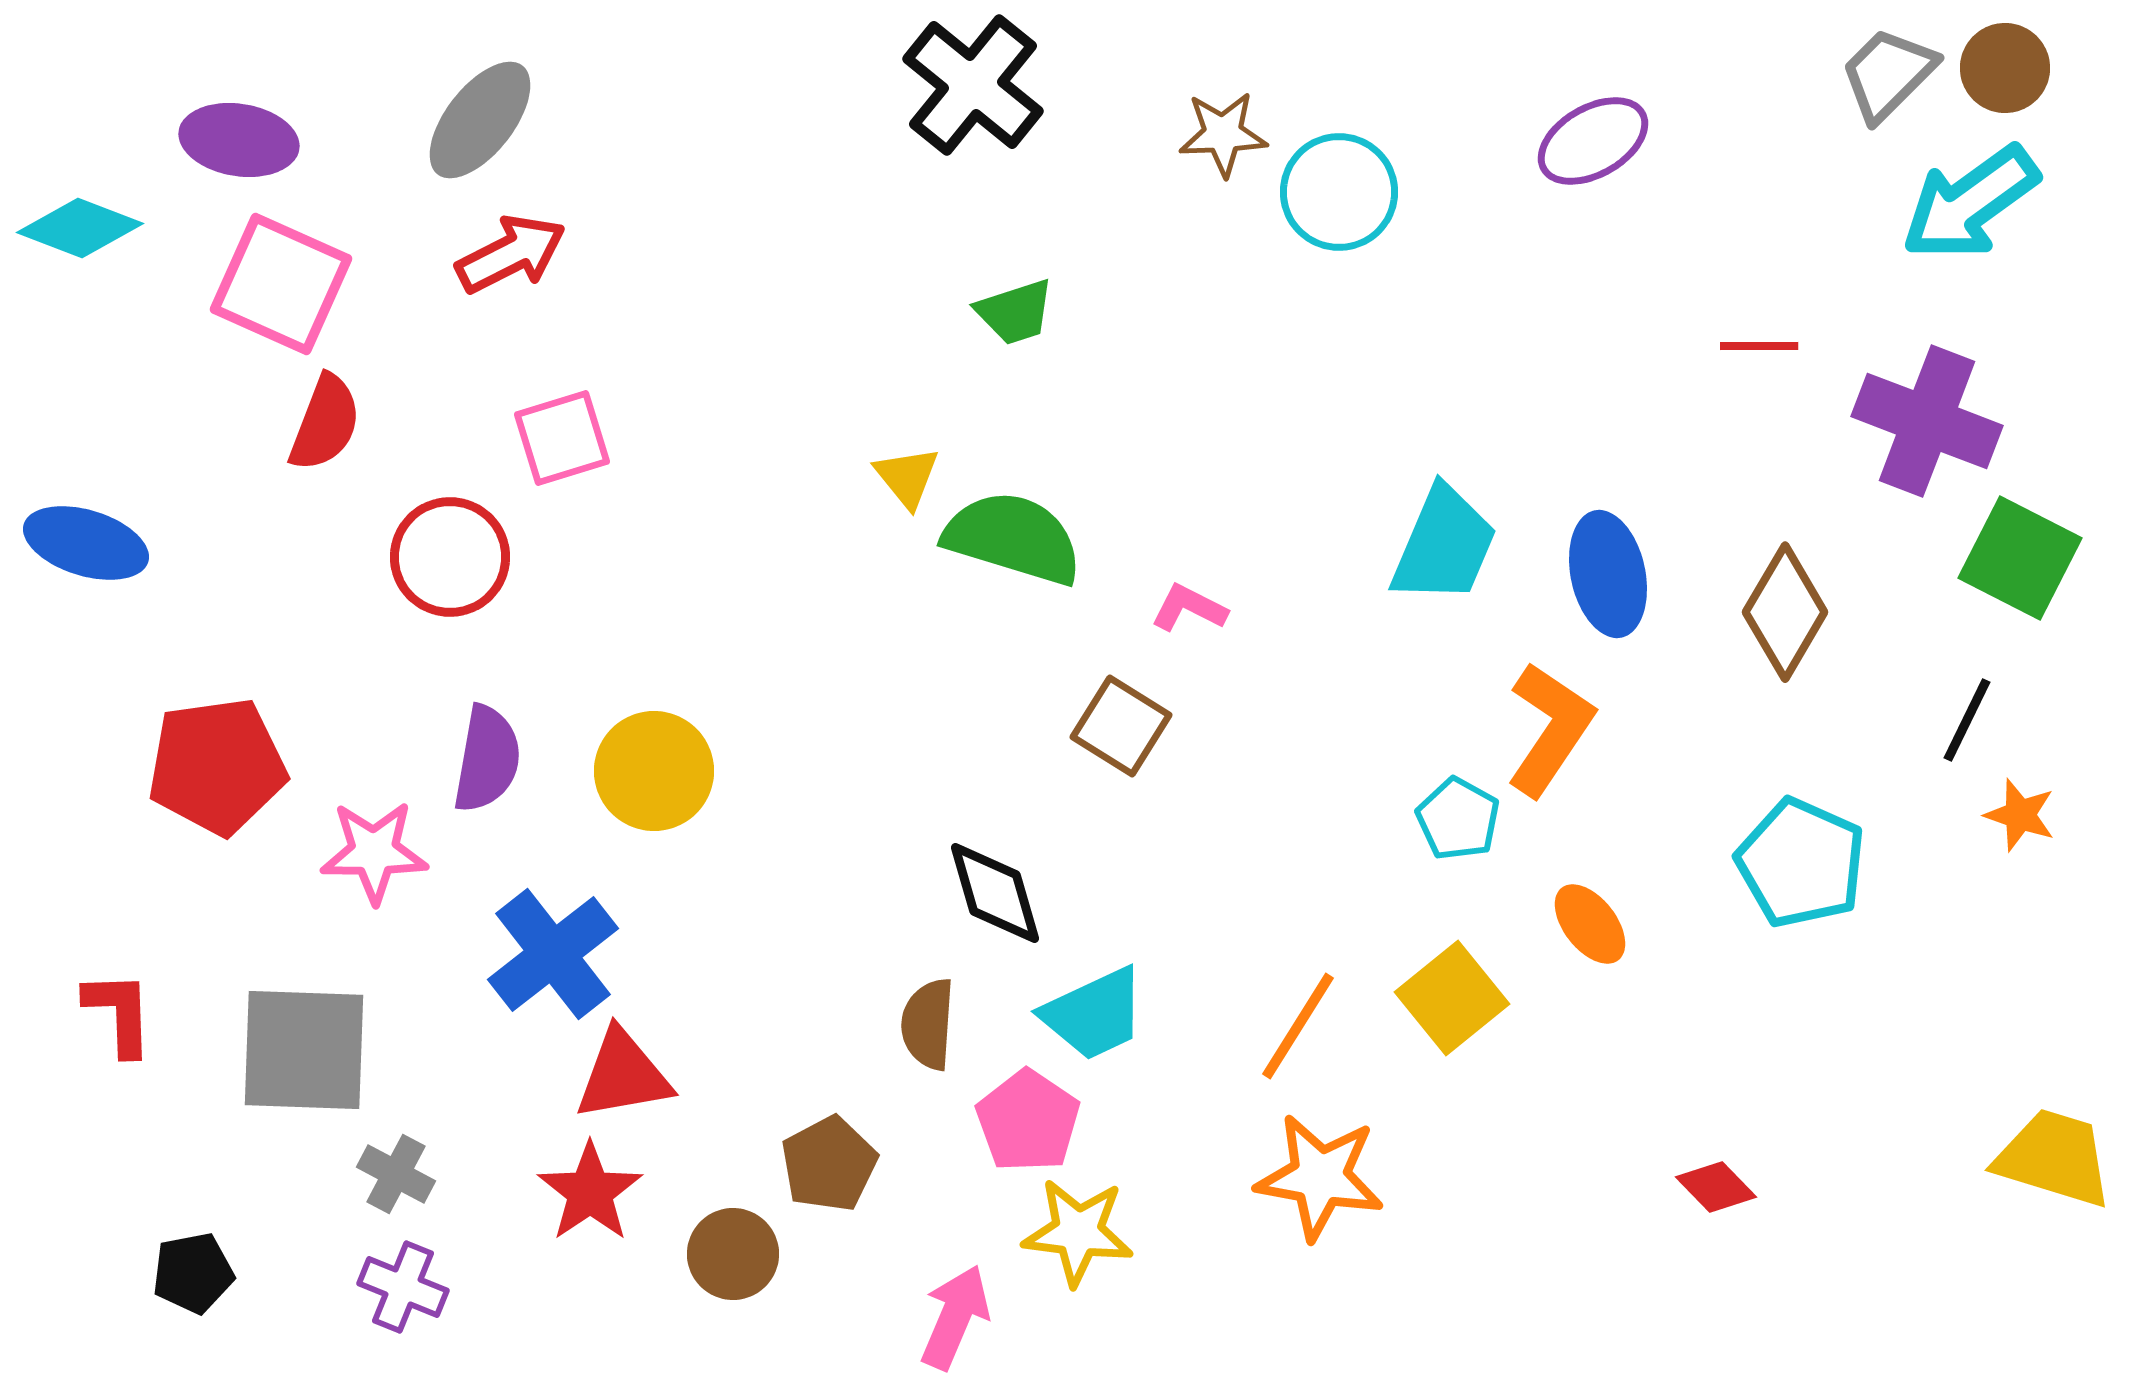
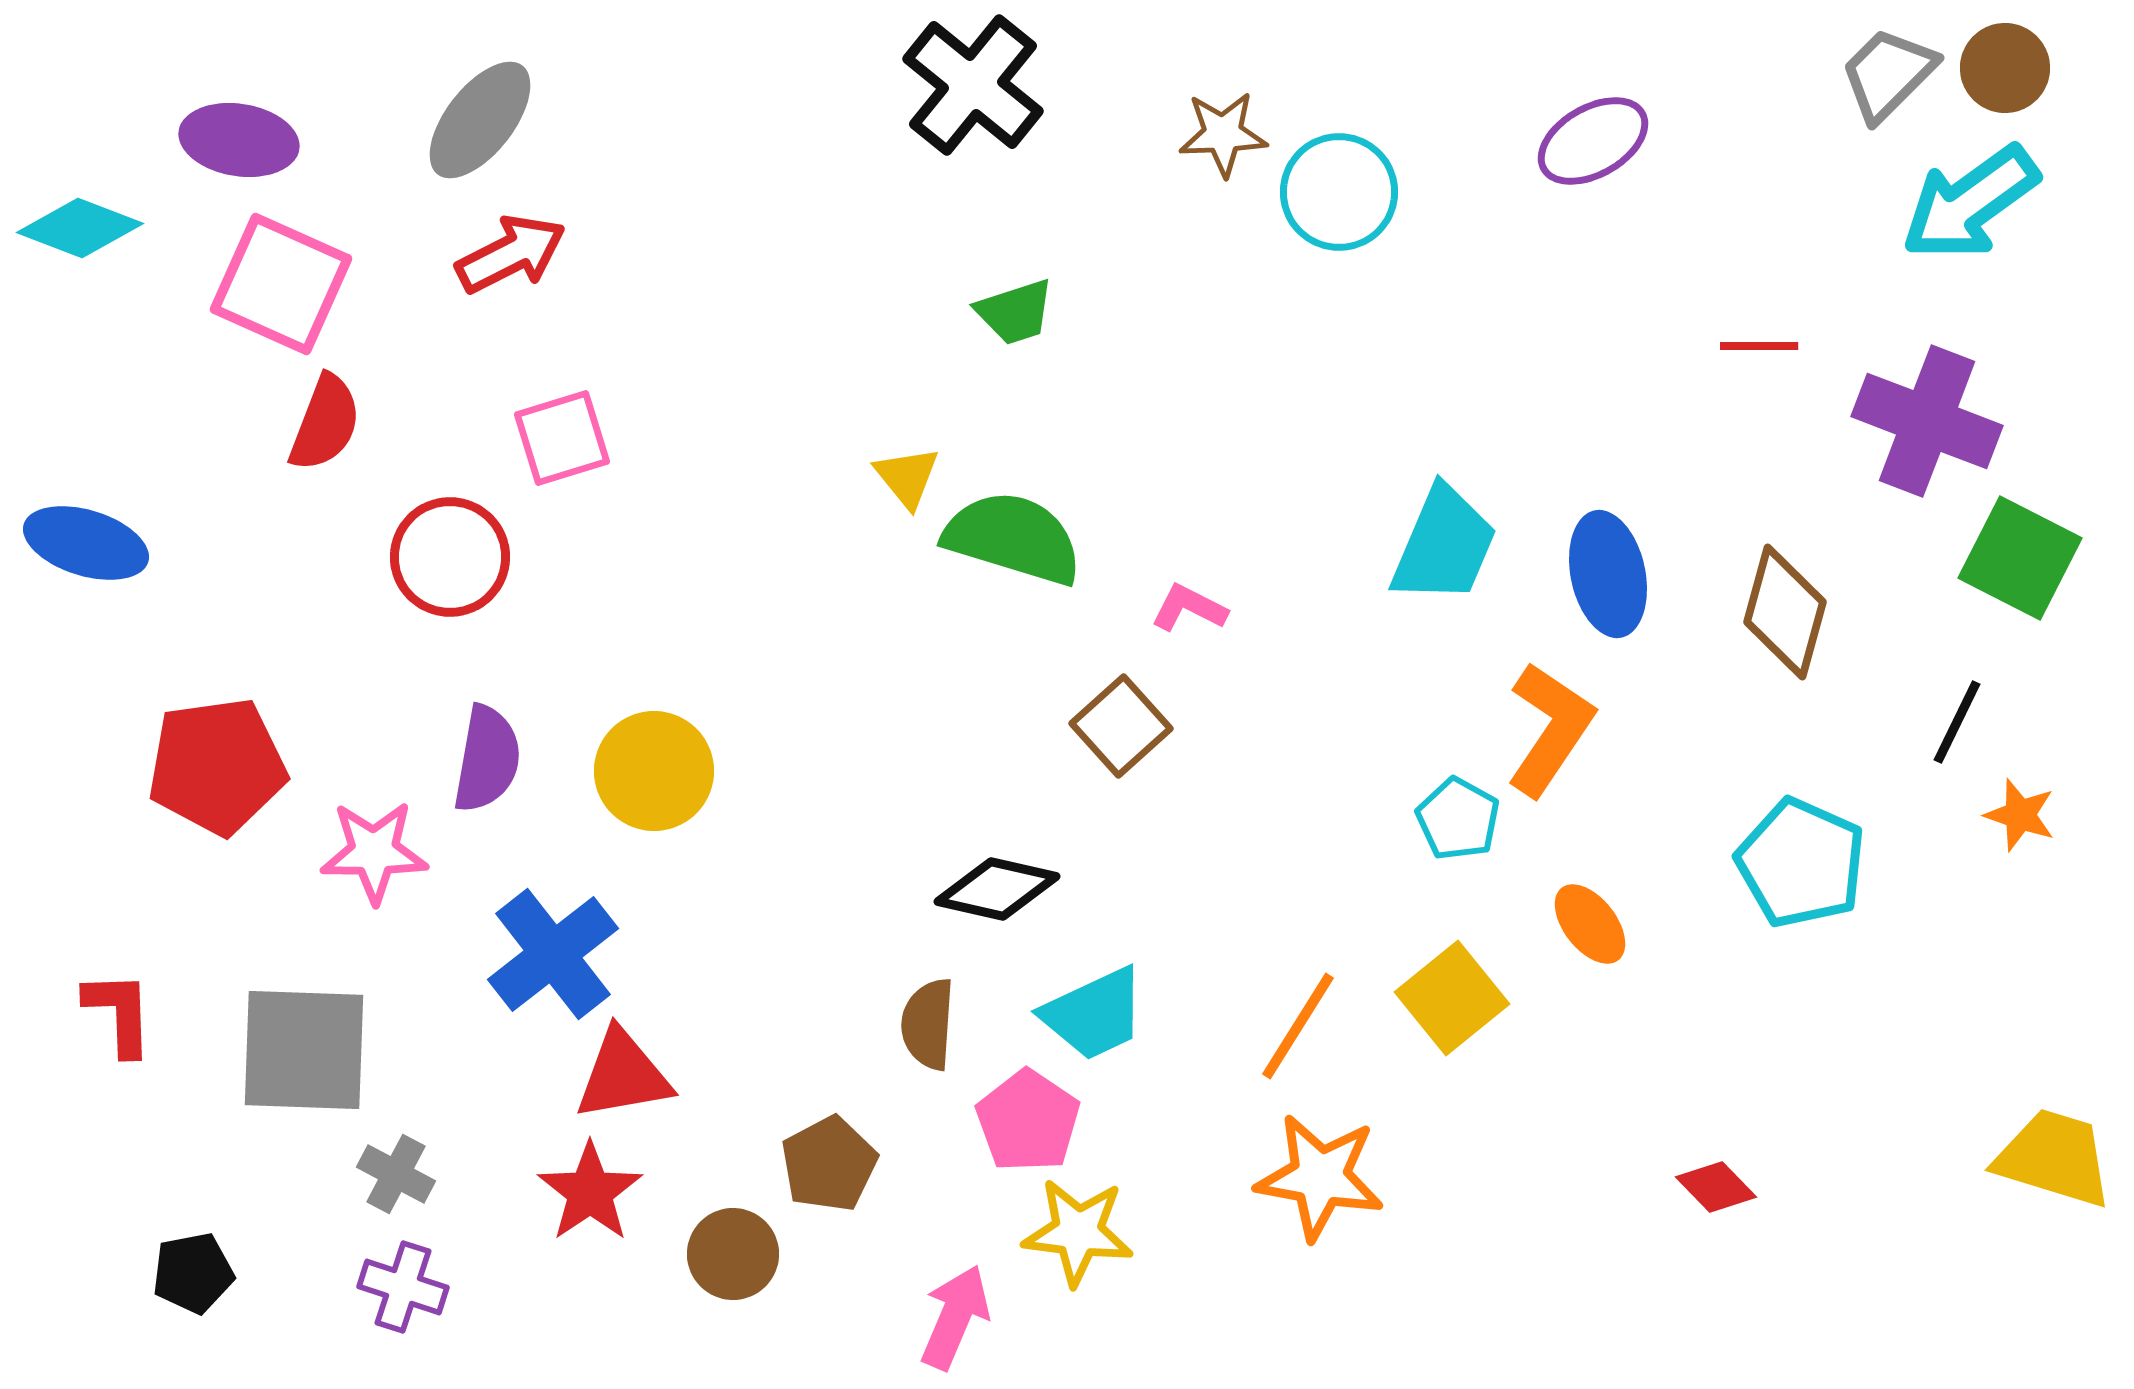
brown diamond at (1785, 612): rotated 15 degrees counterclockwise
black line at (1967, 720): moved 10 px left, 2 px down
brown square at (1121, 726): rotated 16 degrees clockwise
black diamond at (995, 893): moved 2 px right, 4 px up; rotated 61 degrees counterclockwise
purple cross at (403, 1287): rotated 4 degrees counterclockwise
